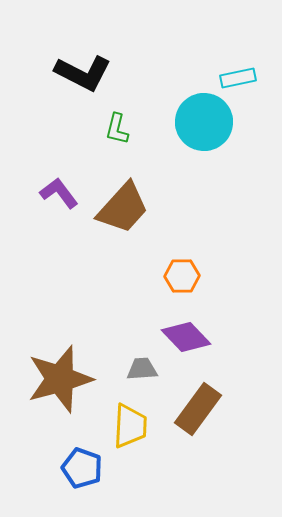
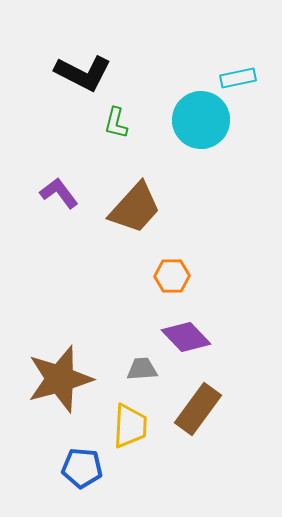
cyan circle: moved 3 px left, 2 px up
green L-shape: moved 1 px left, 6 px up
brown trapezoid: moved 12 px right
orange hexagon: moved 10 px left
blue pentagon: rotated 15 degrees counterclockwise
